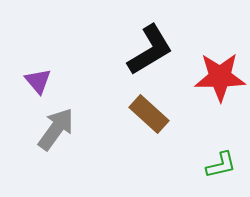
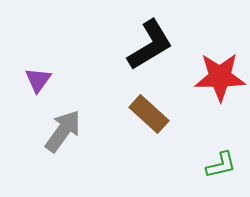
black L-shape: moved 5 px up
purple triangle: moved 1 px up; rotated 16 degrees clockwise
gray arrow: moved 7 px right, 2 px down
